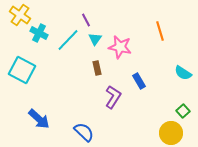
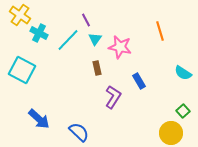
blue semicircle: moved 5 px left
